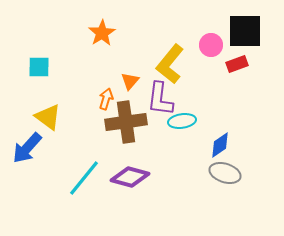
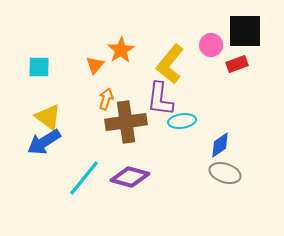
orange star: moved 19 px right, 17 px down
orange triangle: moved 35 px left, 16 px up
blue arrow: moved 17 px right, 6 px up; rotated 16 degrees clockwise
